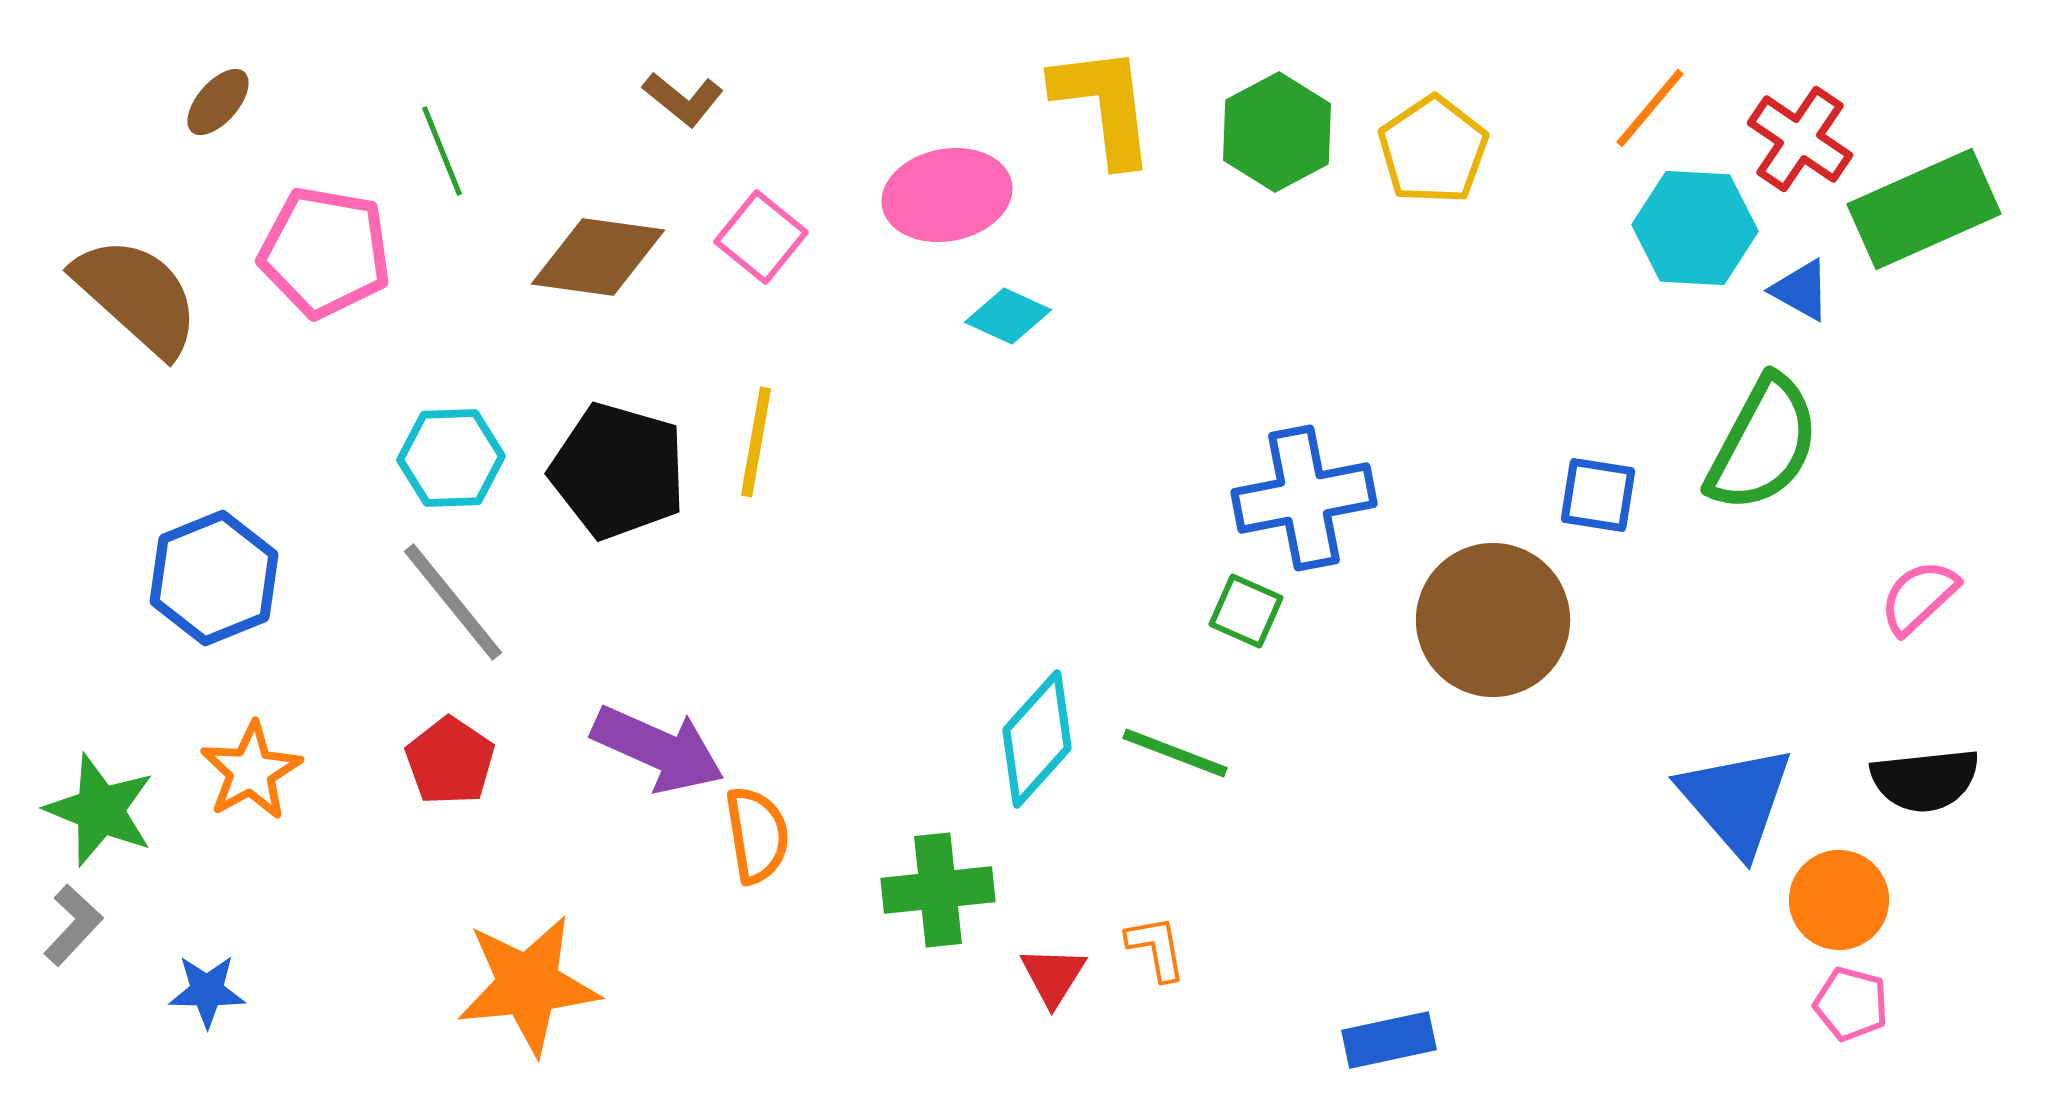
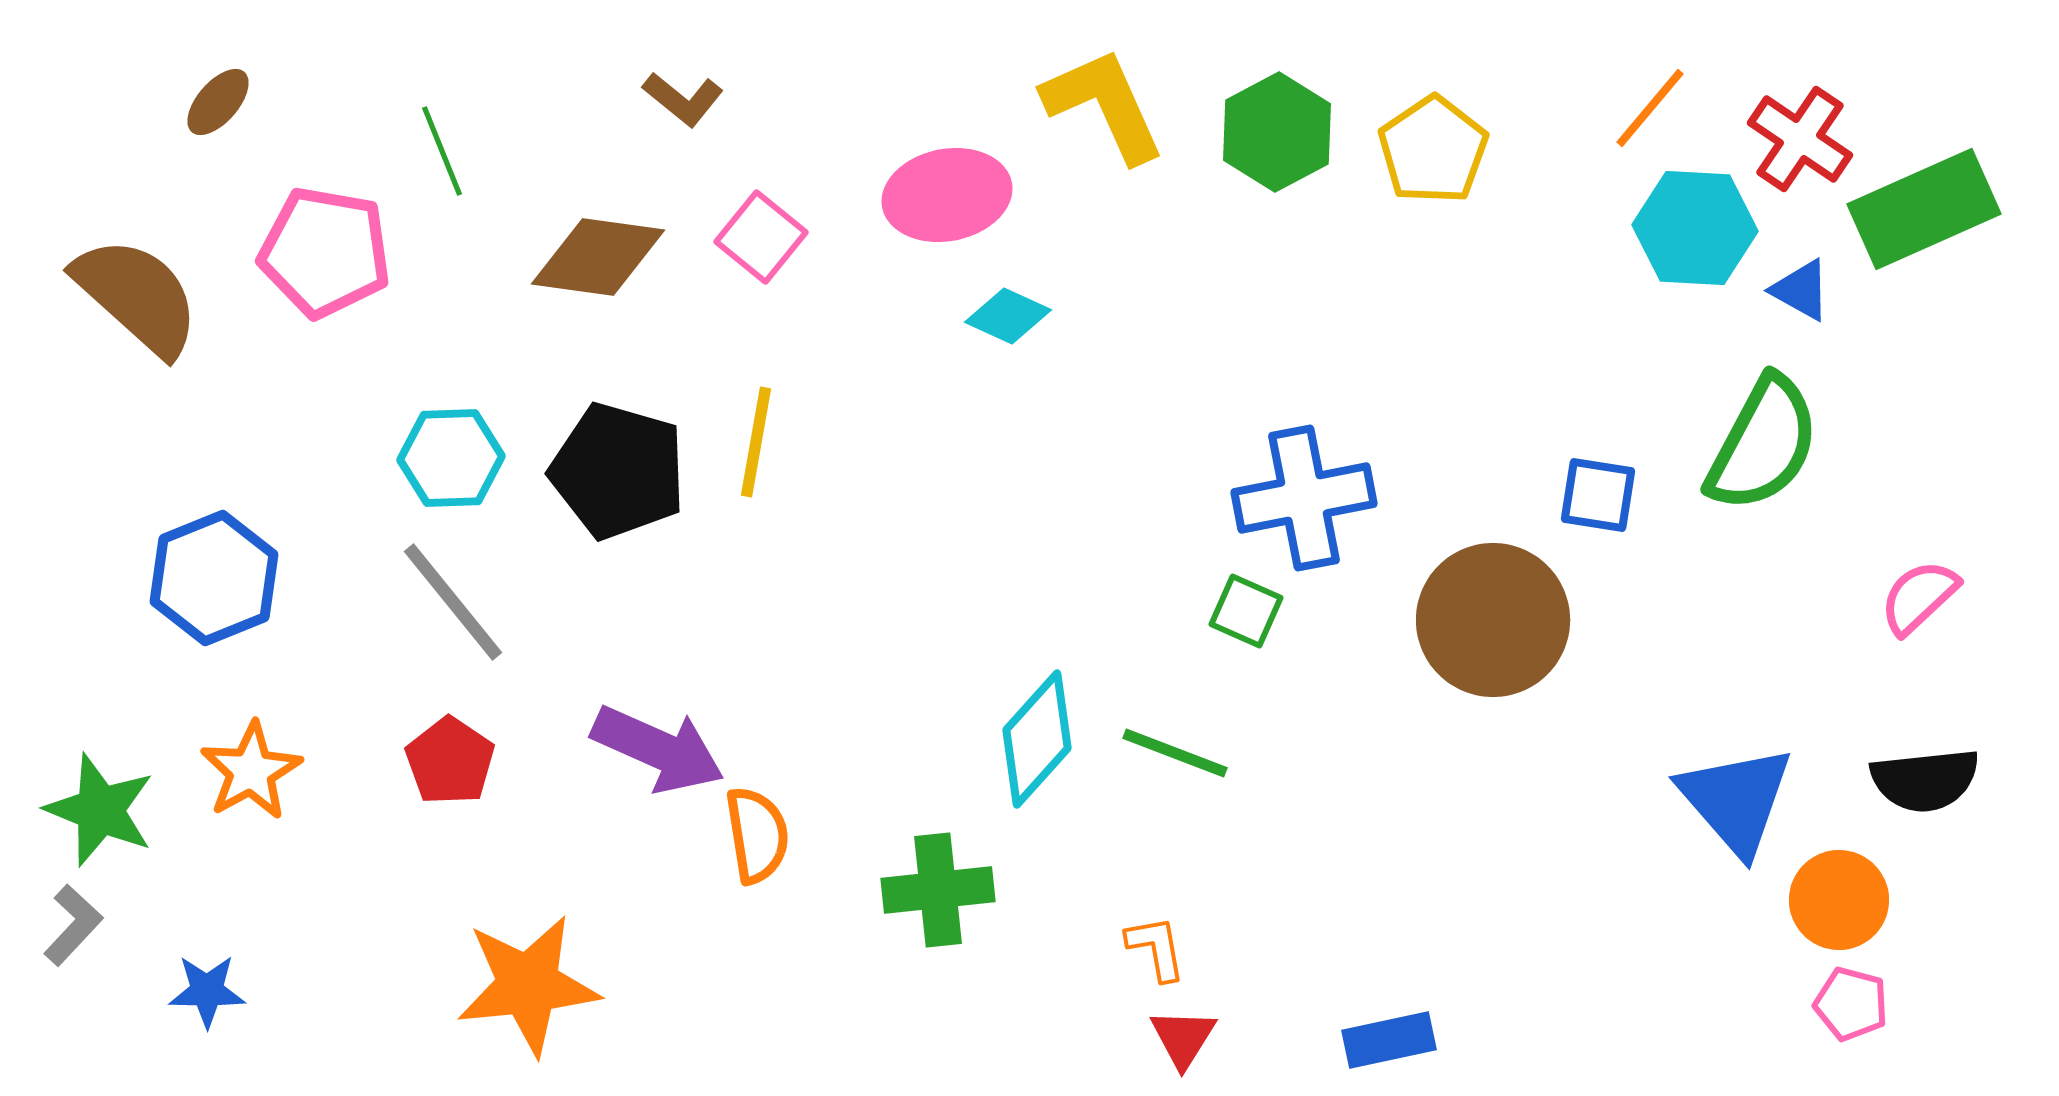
yellow L-shape at (1104, 105): rotated 17 degrees counterclockwise
red triangle at (1053, 976): moved 130 px right, 62 px down
